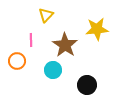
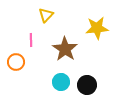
yellow star: moved 1 px up
brown star: moved 4 px down
orange circle: moved 1 px left, 1 px down
cyan circle: moved 8 px right, 12 px down
